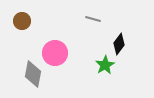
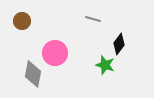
green star: rotated 24 degrees counterclockwise
